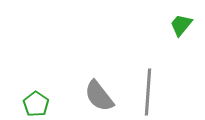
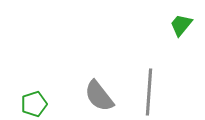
gray line: moved 1 px right
green pentagon: moved 2 px left; rotated 20 degrees clockwise
